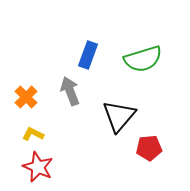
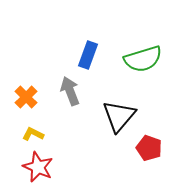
red pentagon: rotated 25 degrees clockwise
